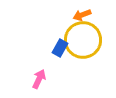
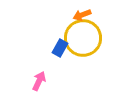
yellow circle: moved 2 px up
pink arrow: moved 2 px down
